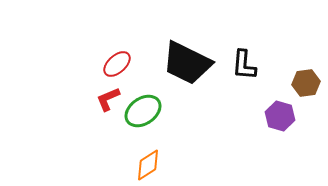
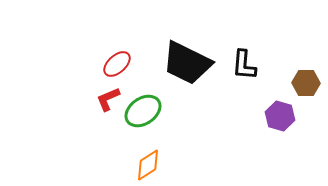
brown hexagon: rotated 8 degrees clockwise
